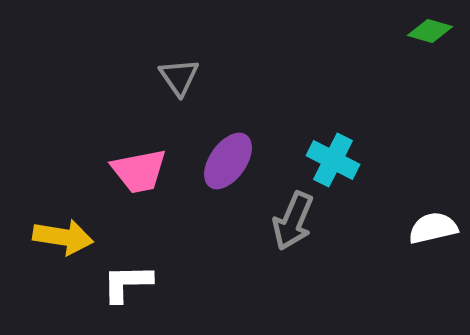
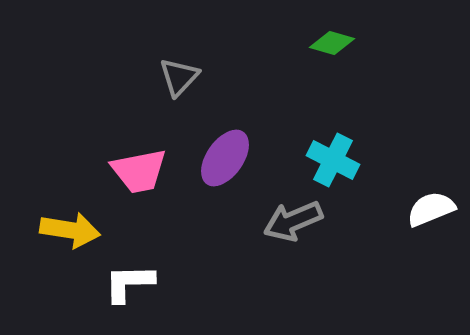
green diamond: moved 98 px left, 12 px down
gray triangle: rotated 18 degrees clockwise
purple ellipse: moved 3 px left, 3 px up
gray arrow: rotated 44 degrees clockwise
white semicircle: moved 2 px left, 19 px up; rotated 9 degrees counterclockwise
yellow arrow: moved 7 px right, 7 px up
white L-shape: moved 2 px right
